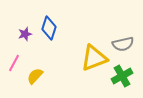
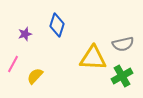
blue diamond: moved 8 px right, 3 px up
yellow triangle: moved 1 px left; rotated 24 degrees clockwise
pink line: moved 1 px left, 1 px down
